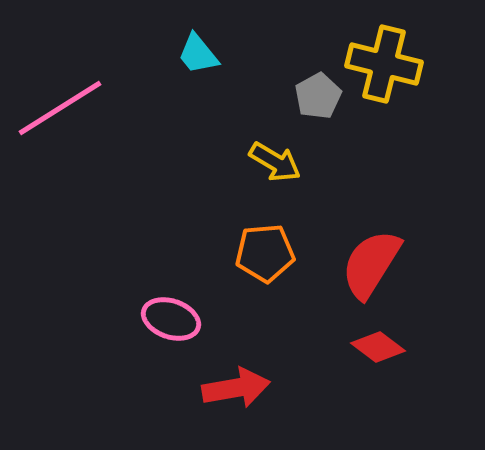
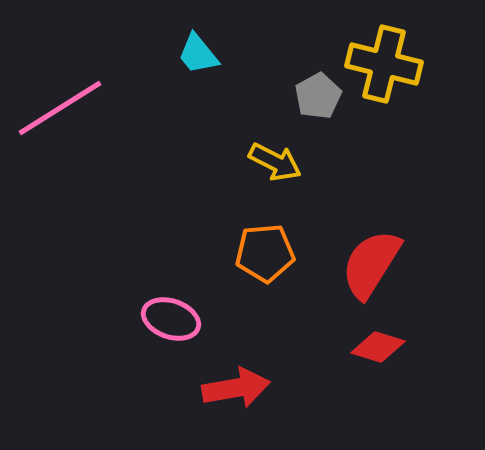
yellow arrow: rotated 4 degrees counterclockwise
red diamond: rotated 20 degrees counterclockwise
